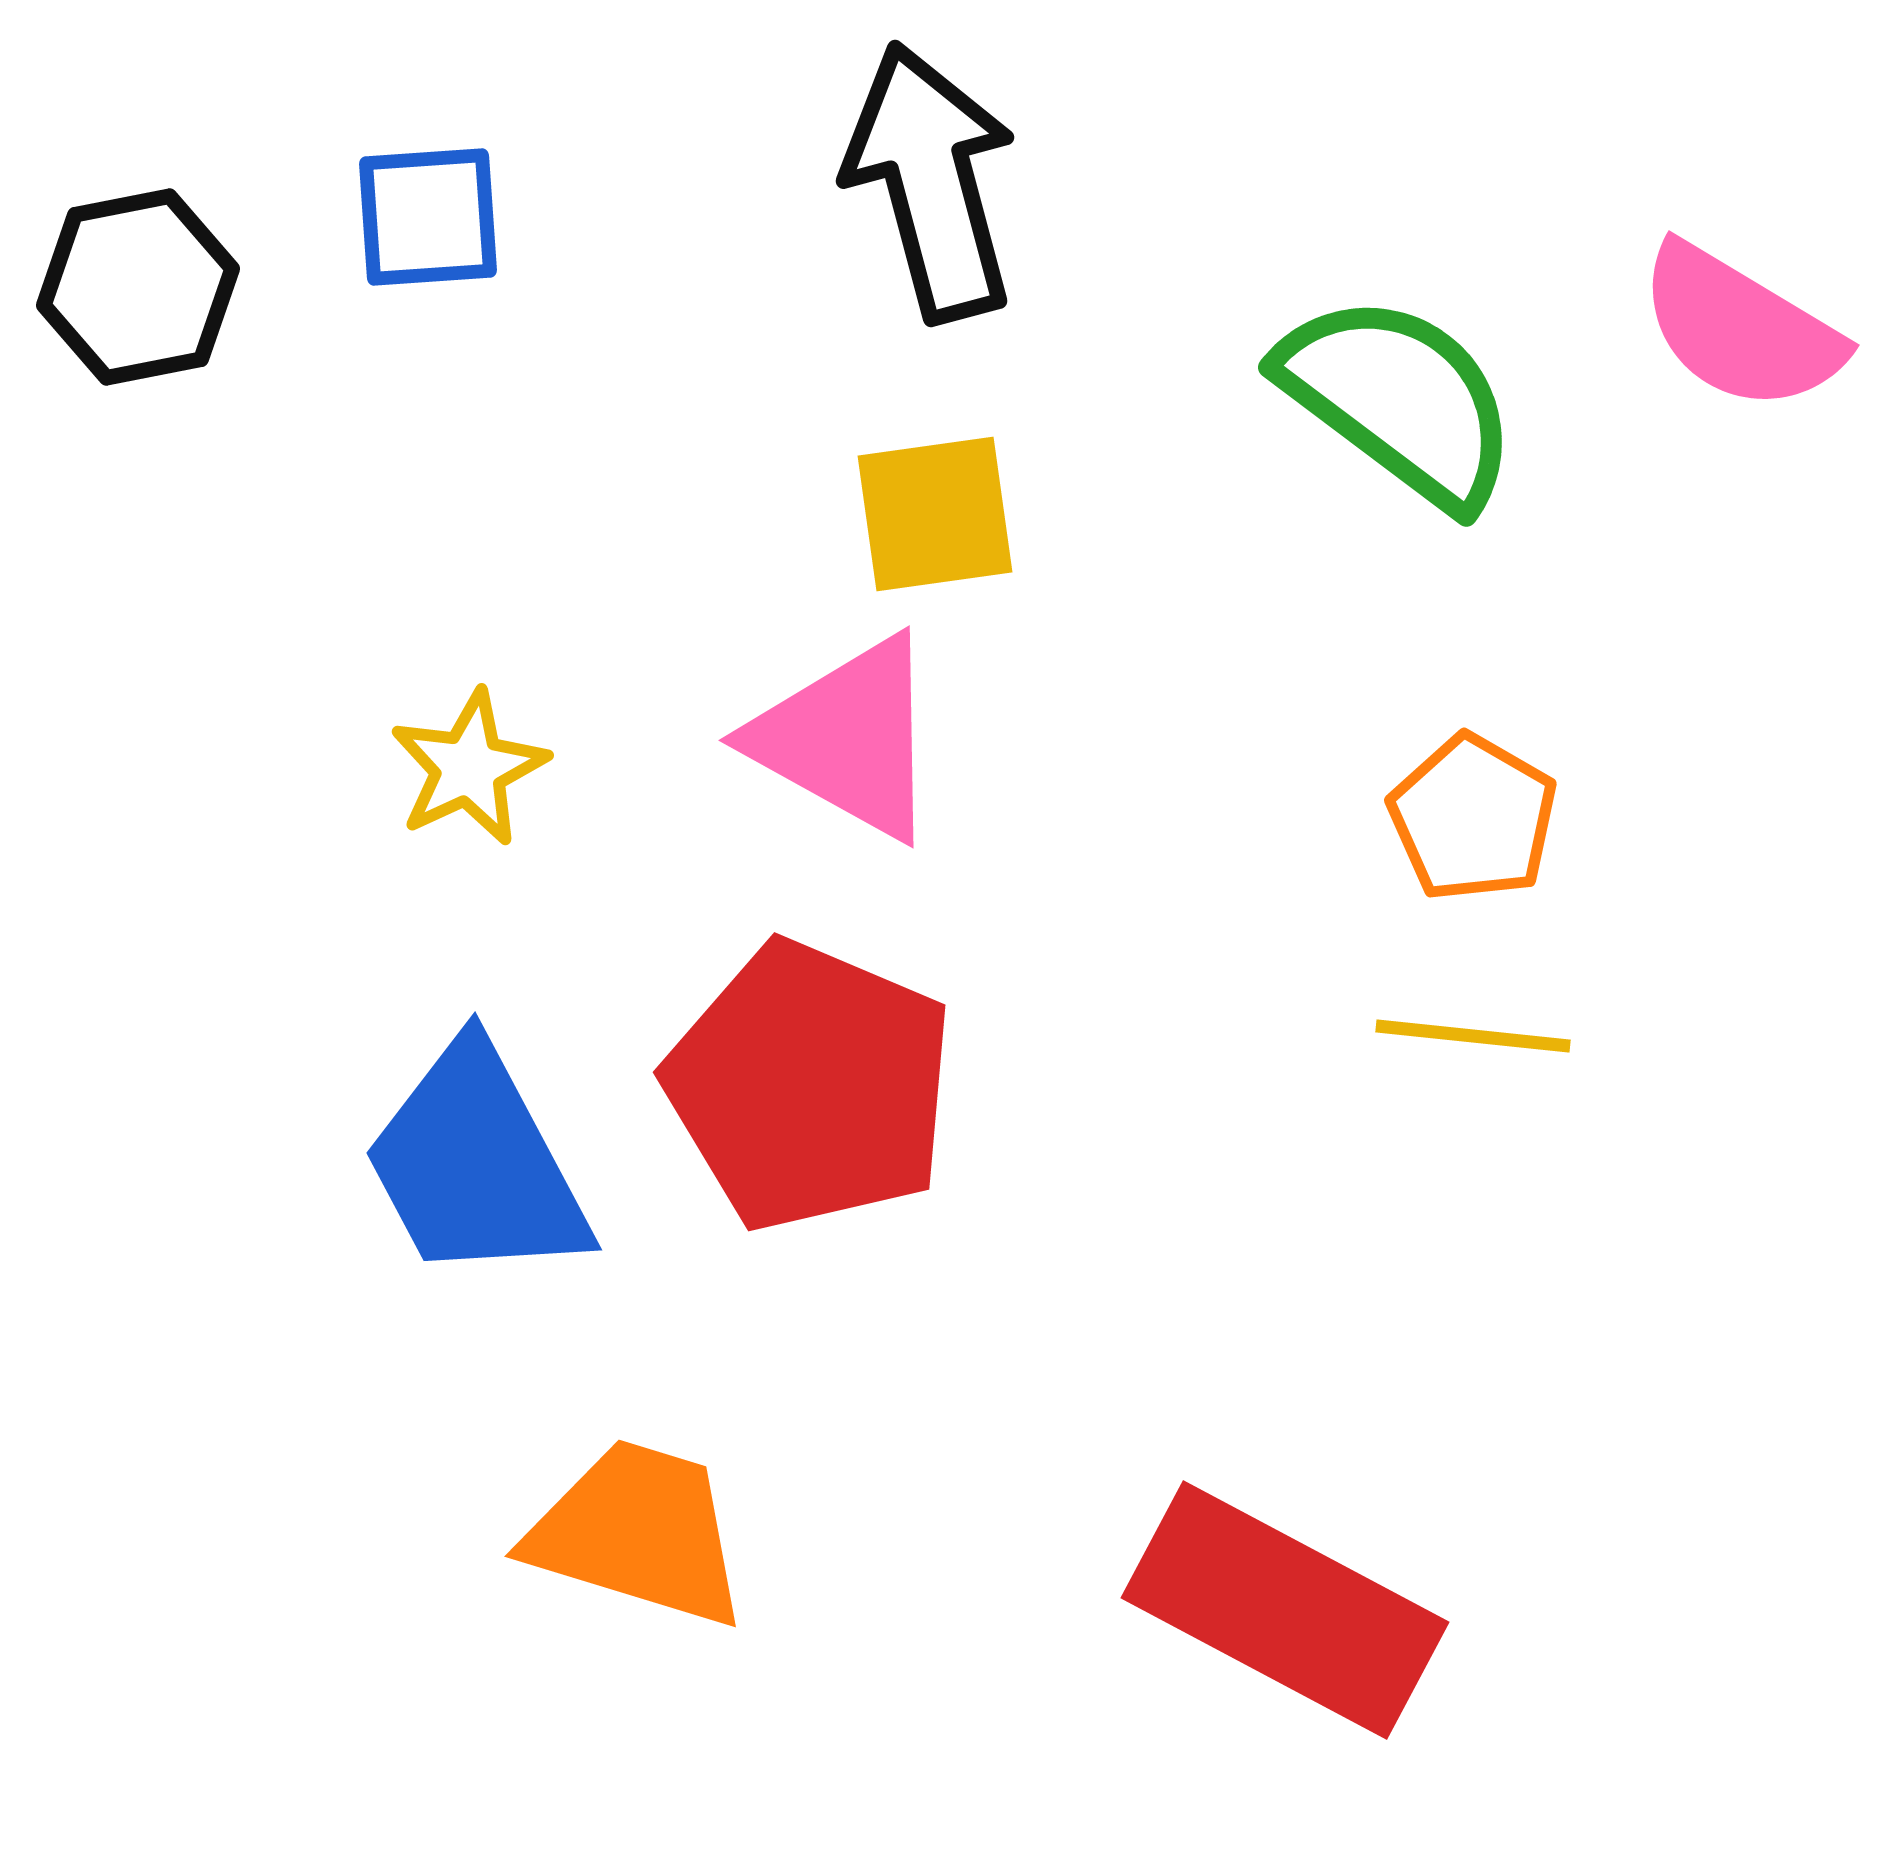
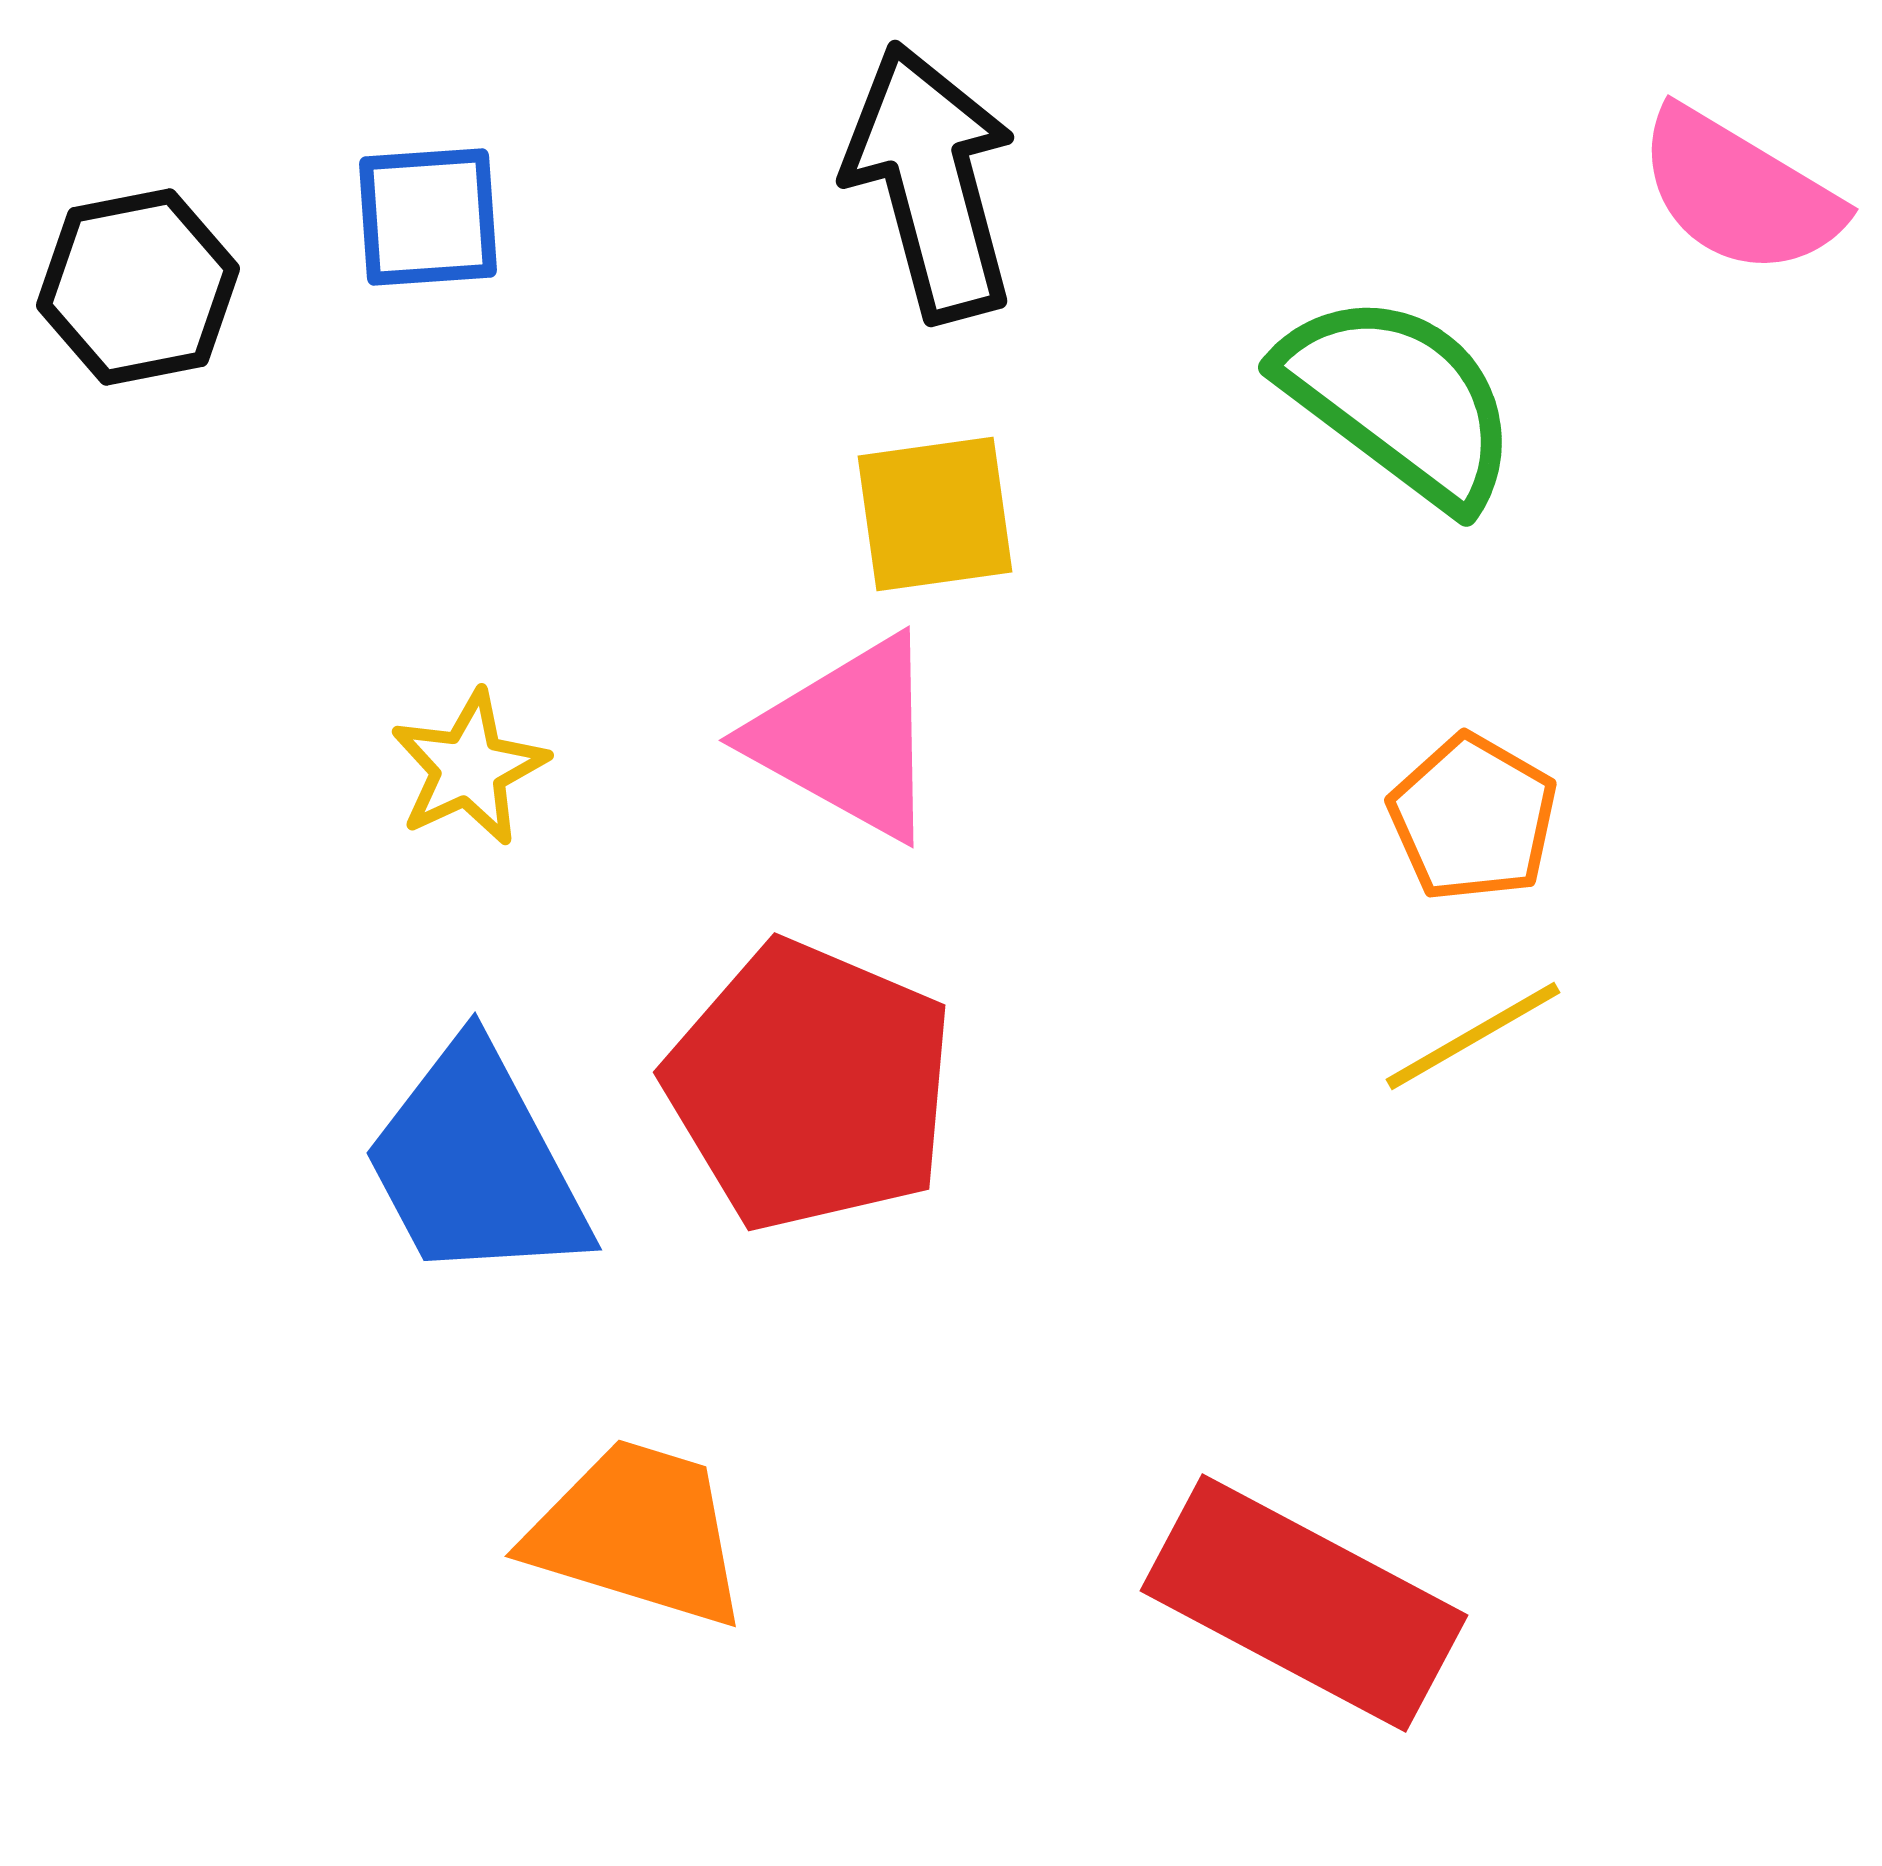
pink semicircle: moved 1 px left, 136 px up
yellow line: rotated 36 degrees counterclockwise
red rectangle: moved 19 px right, 7 px up
